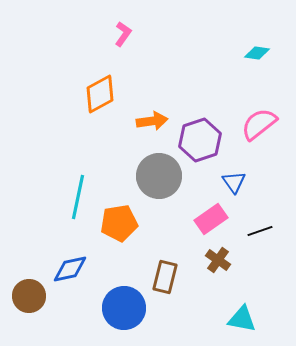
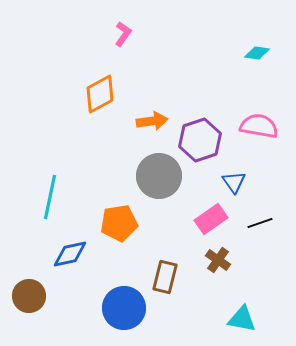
pink semicircle: moved 2 px down; rotated 48 degrees clockwise
cyan line: moved 28 px left
black line: moved 8 px up
blue diamond: moved 15 px up
